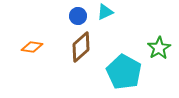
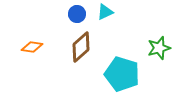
blue circle: moved 1 px left, 2 px up
green star: rotated 15 degrees clockwise
cyan pentagon: moved 2 px left, 2 px down; rotated 12 degrees counterclockwise
